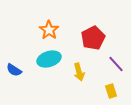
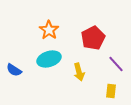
yellow rectangle: rotated 24 degrees clockwise
